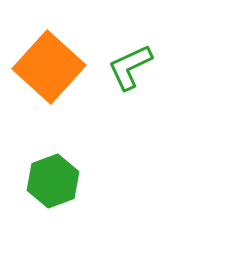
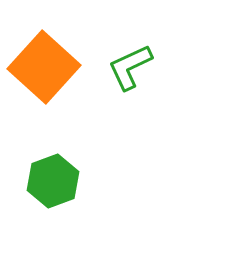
orange square: moved 5 px left
